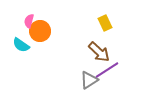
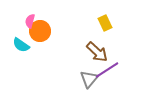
pink semicircle: moved 1 px right
brown arrow: moved 2 px left
gray triangle: moved 1 px up; rotated 18 degrees counterclockwise
